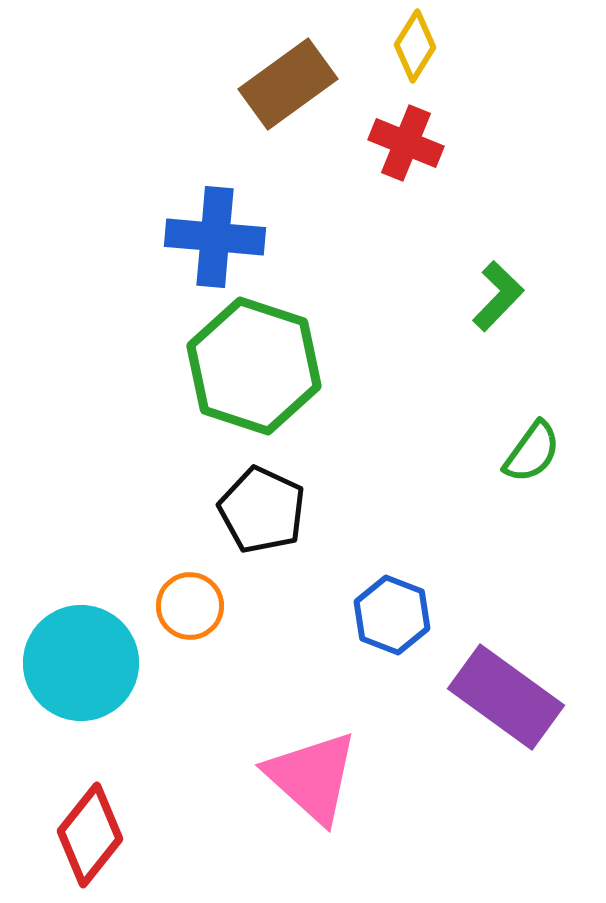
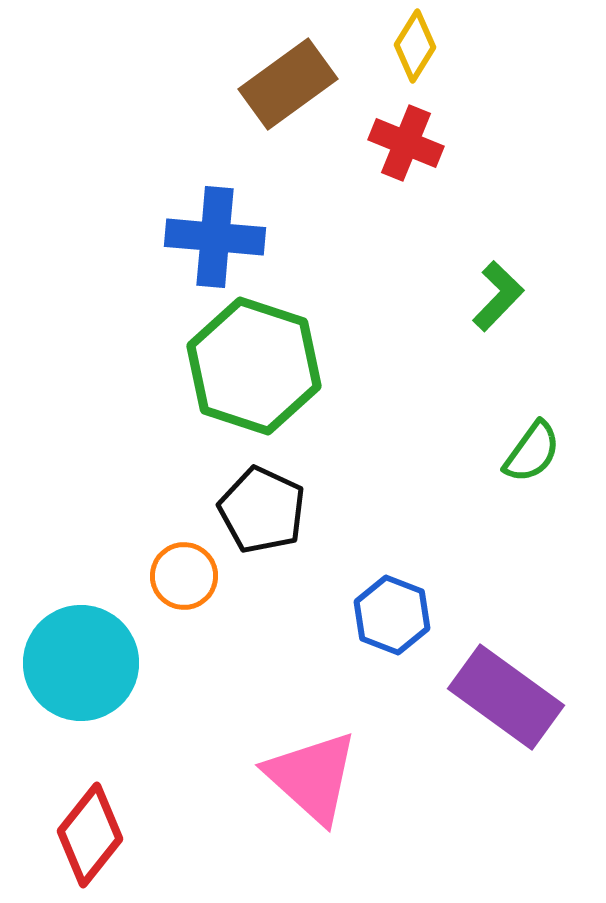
orange circle: moved 6 px left, 30 px up
